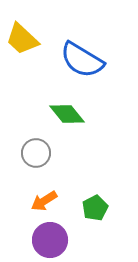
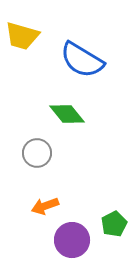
yellow trapezoid: moved 3 px up; rotated 27 degrees counterclockwise
gray circle: moved 1 px right
orange arrow: moved 1 px right, 5 px down; rotated 12 degrees clockwise
green pentagon: moved 19 px right, 16 px down
purple circle: moved 22 px right
